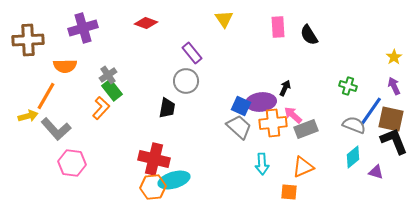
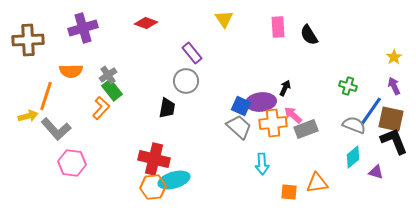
orange semicircle: moved 6 px right, 5 px down
orange line: rotated 12 degrees counterclockwise
orange triangle: moved 14 px right, 16 px down; rotated 15 degrees clockwise
